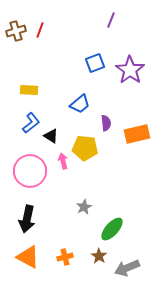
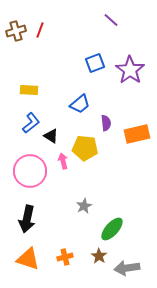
purple line: rotated 70 degrees counterclockwise
gray star: moved 1 px up
orange triangle: moved 2 px down; rotated 10 degrees counterclockwise
gray arrow: rotated 15 degrees clockwise
